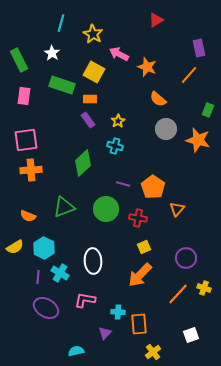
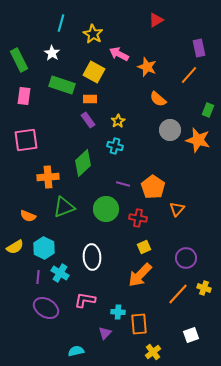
gray circle at (166, 129): moved 4 px right, 1 px down
orange cross at (31, 170): moved 17 px right, 7 px down
white ellipse at (93, 261): moved 1 px left, 4 px up
